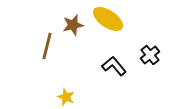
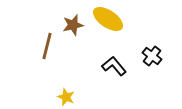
black cross: moved 2 px right, 1 px down; rotated 12 degrees counterclockwise
